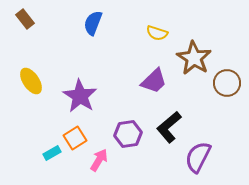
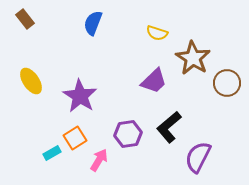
brown star: moved 1 px left
